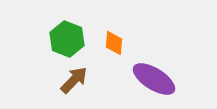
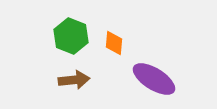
green hexagon: moved 4 px right, 3 px up
brown arrow: rotated 40 degrees clockwise
